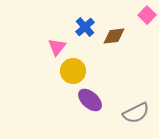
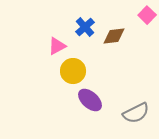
pink triangle: moved 1 px up; rotated 24 degrees clockwise
